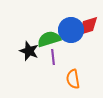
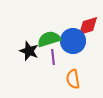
blue circle: moved 2 px right, 11 px down
